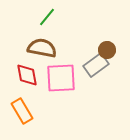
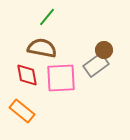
brown circle: moved 3 px left
orange rectangle: rotated 20 degrees counterclockwise
